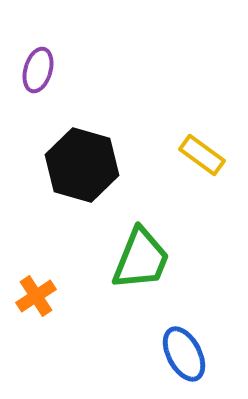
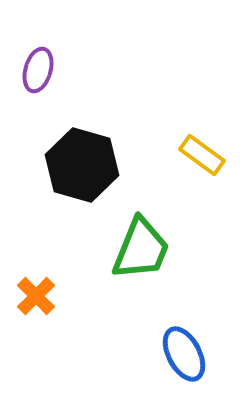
green trapezoid: moved 10 px up
orange cross: rotated 12 degrees counterclockwise
